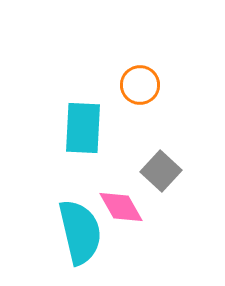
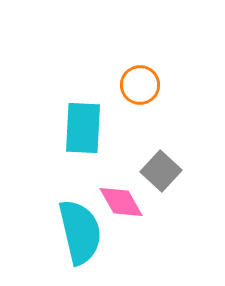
pink diamond: moved 5 px up
